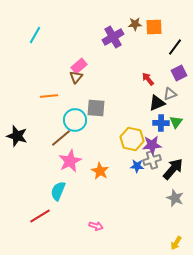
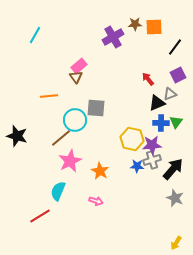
purple square: moved 1 px left, 2 px down
brown triangle: rotated 16 degrees counterclockwise
pink arrow: moved 25 px up
